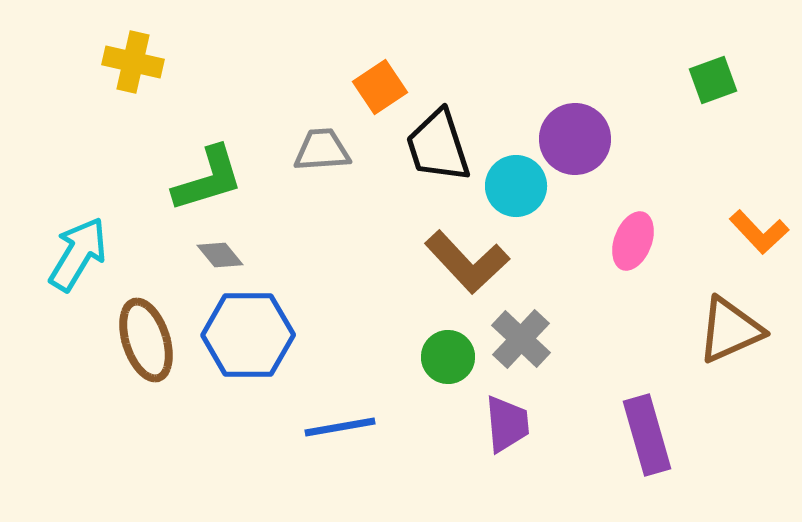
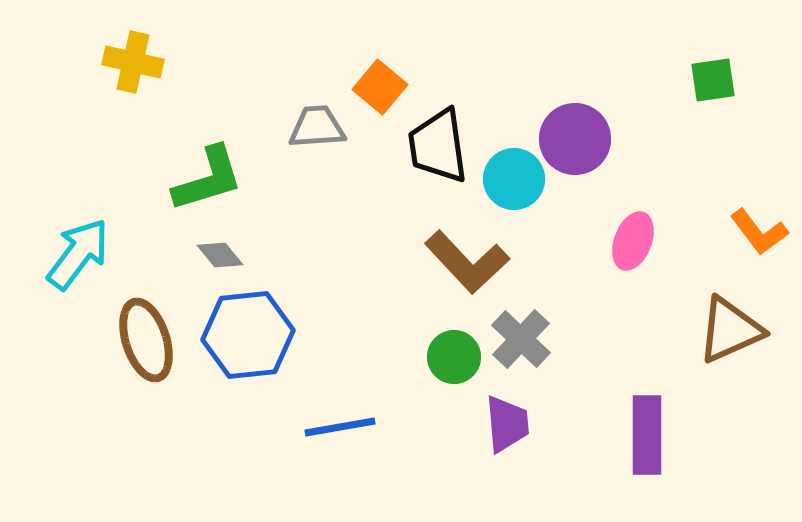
green square: rotated 12 degrees clockwise
orange square: rotated 16 degrees counterclockwise
black trapezoid: rotated 10 degrees clockwise
gray trapezoid: moved 5 px left, 23 px up
cyan circle: moved 2 px left, 7 px up
orange L-shape: rotated 6 degrees clockwise
cyan arrow: rotated 6 degrees clockwise
blue hexagon: rotated 6 degrees counterclockwise
green circle: moved 6 px right
purple rectangle: rotated 16 degrees clockwise
